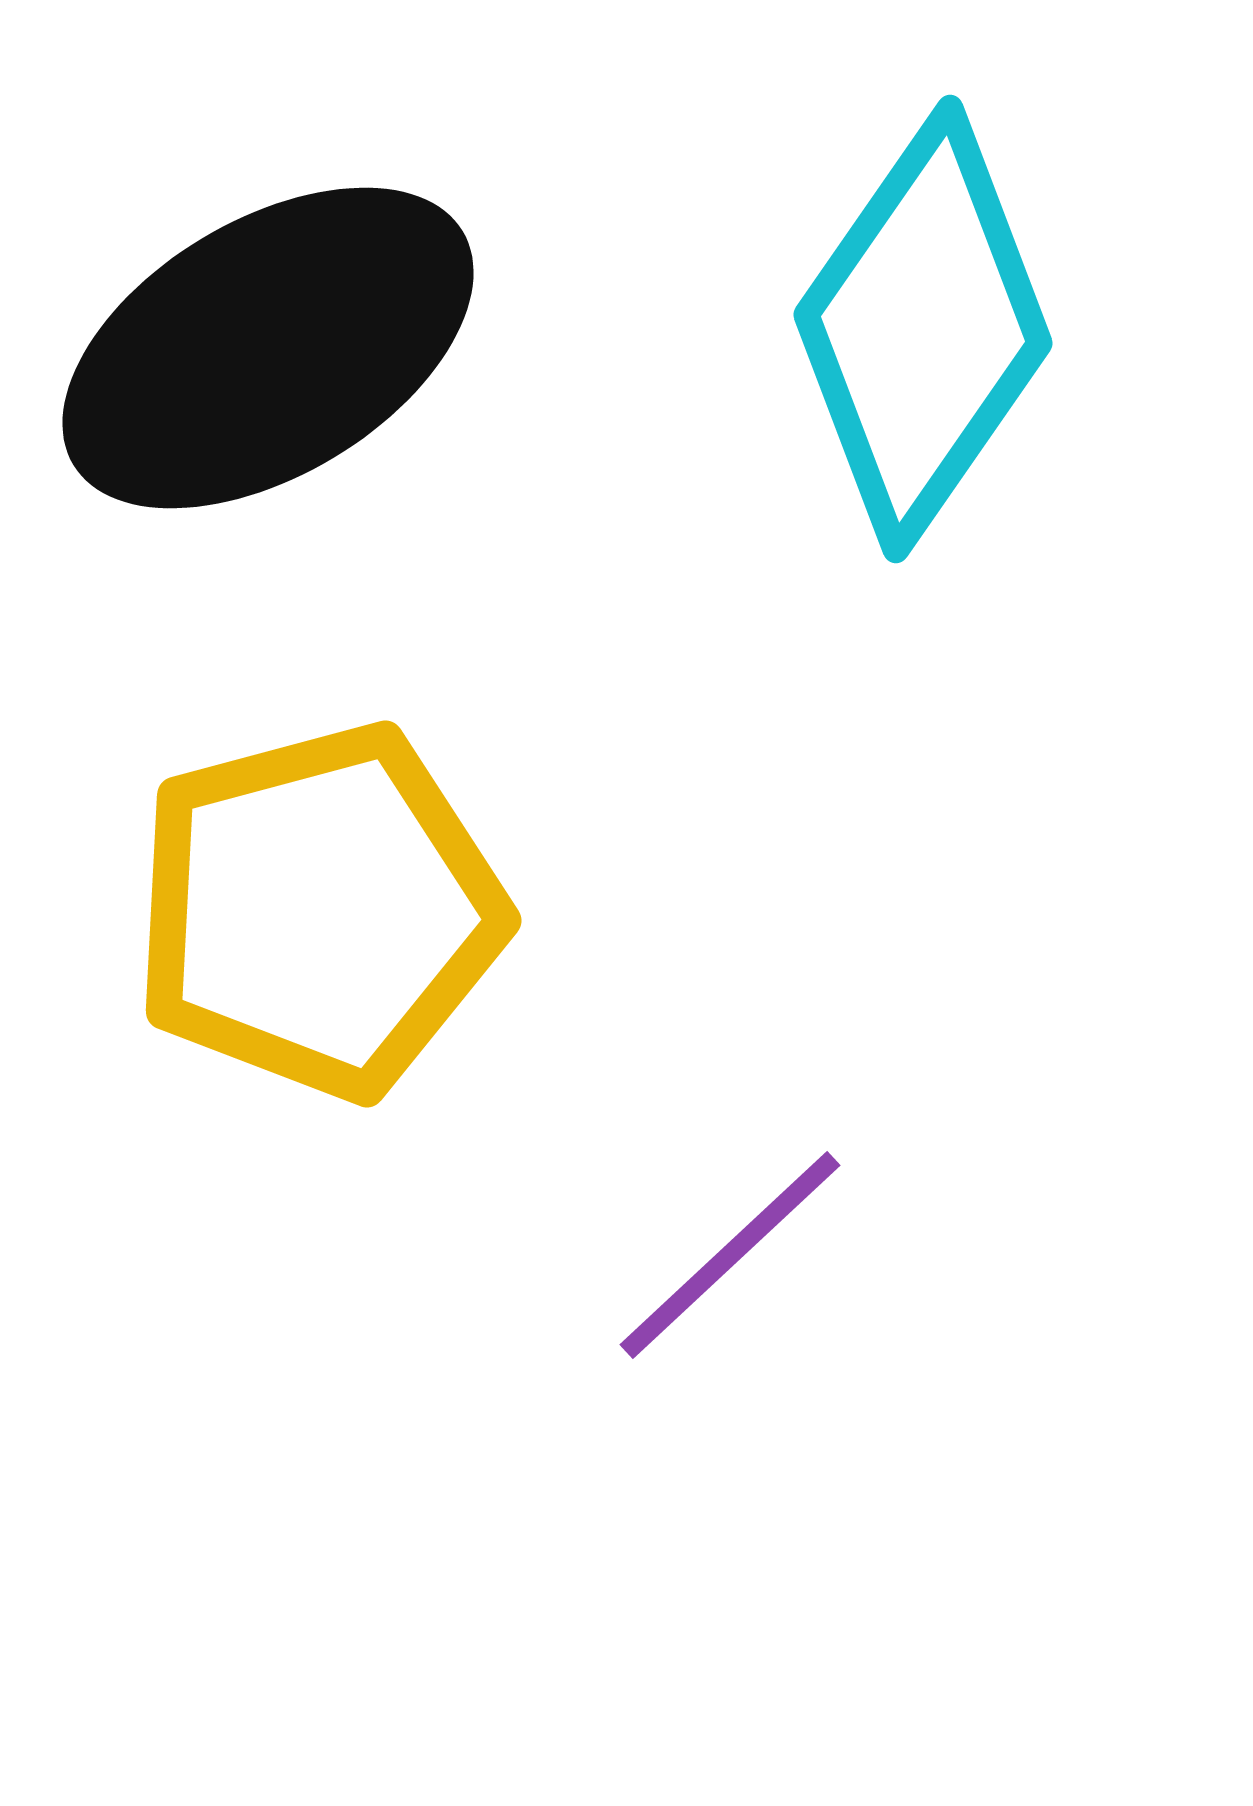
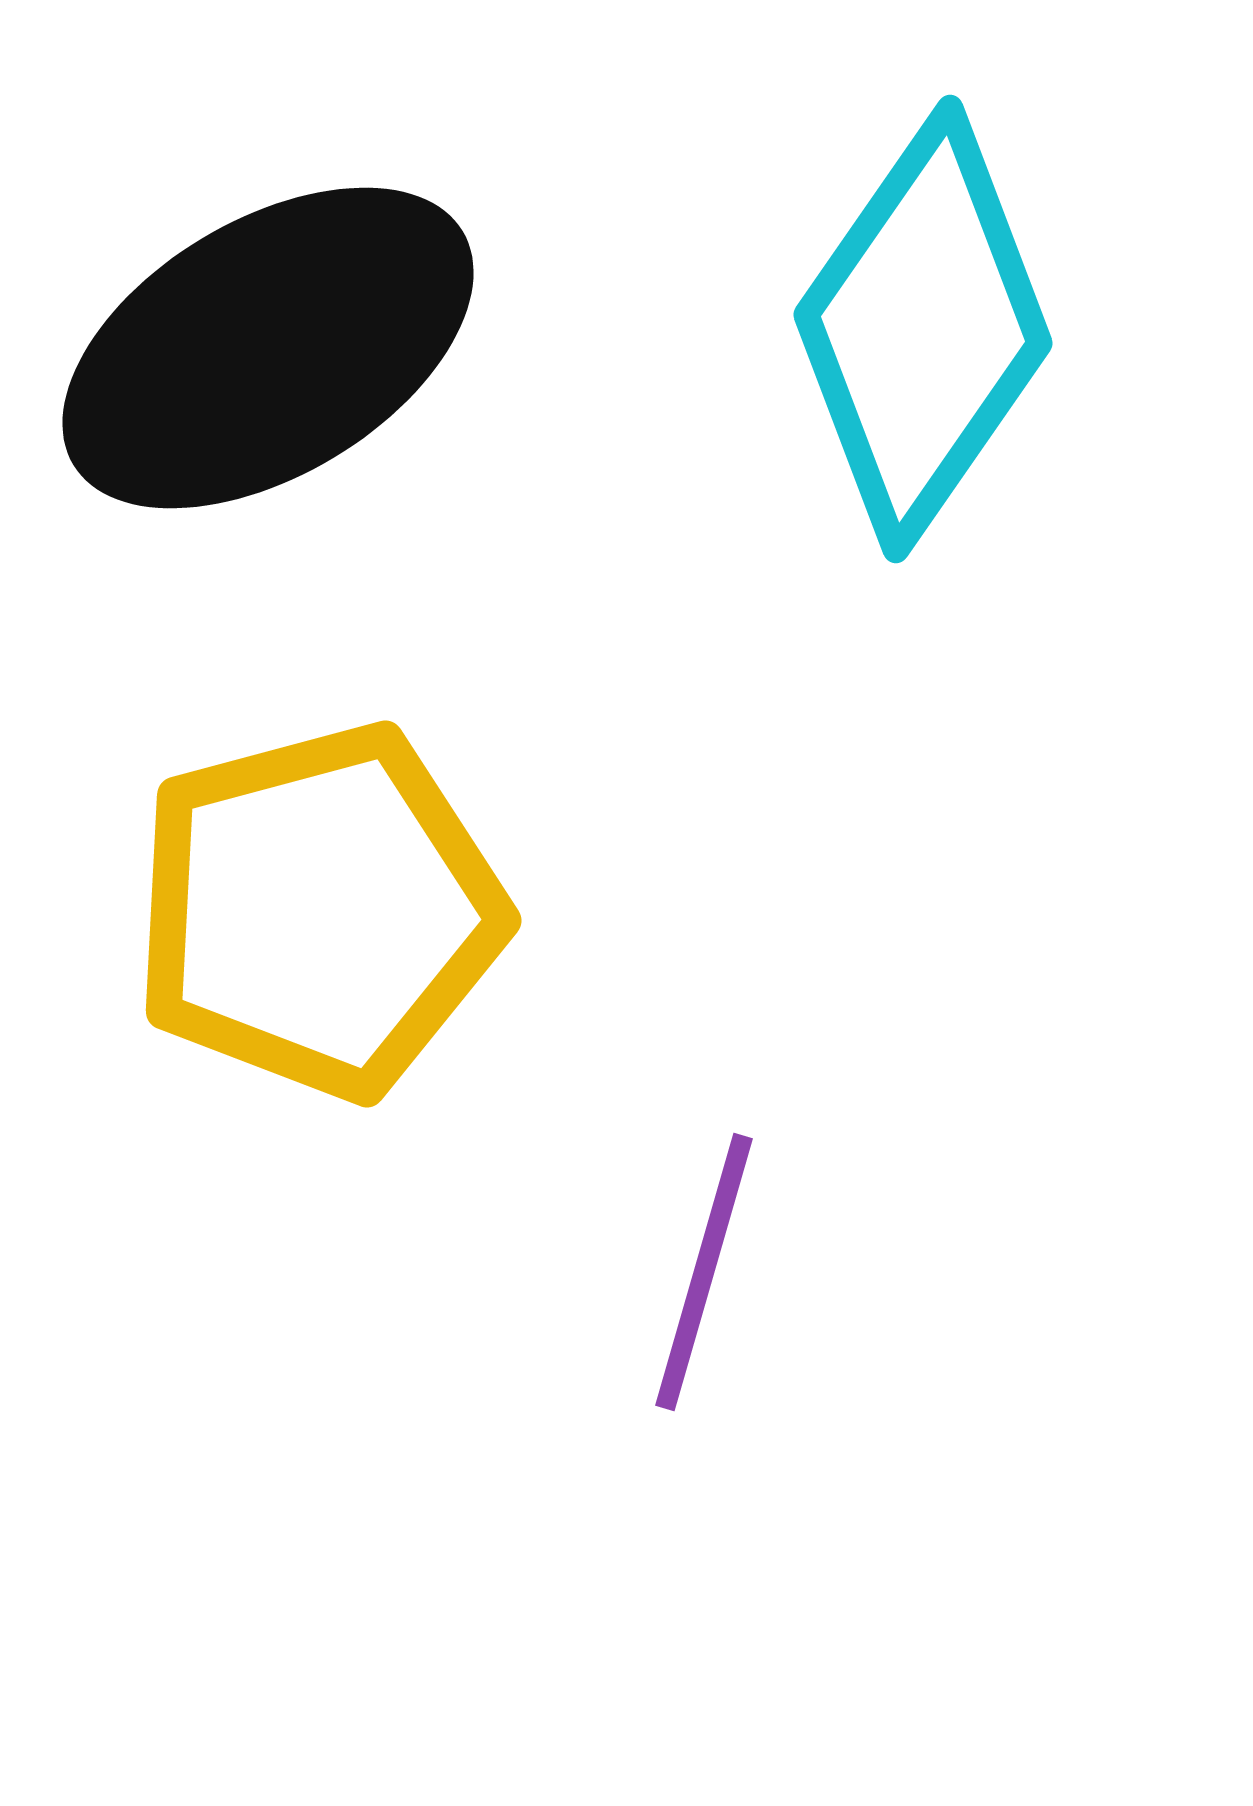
purple line: moved 26 px left, 17 px down; rotated 31 degrees counterclockwise
